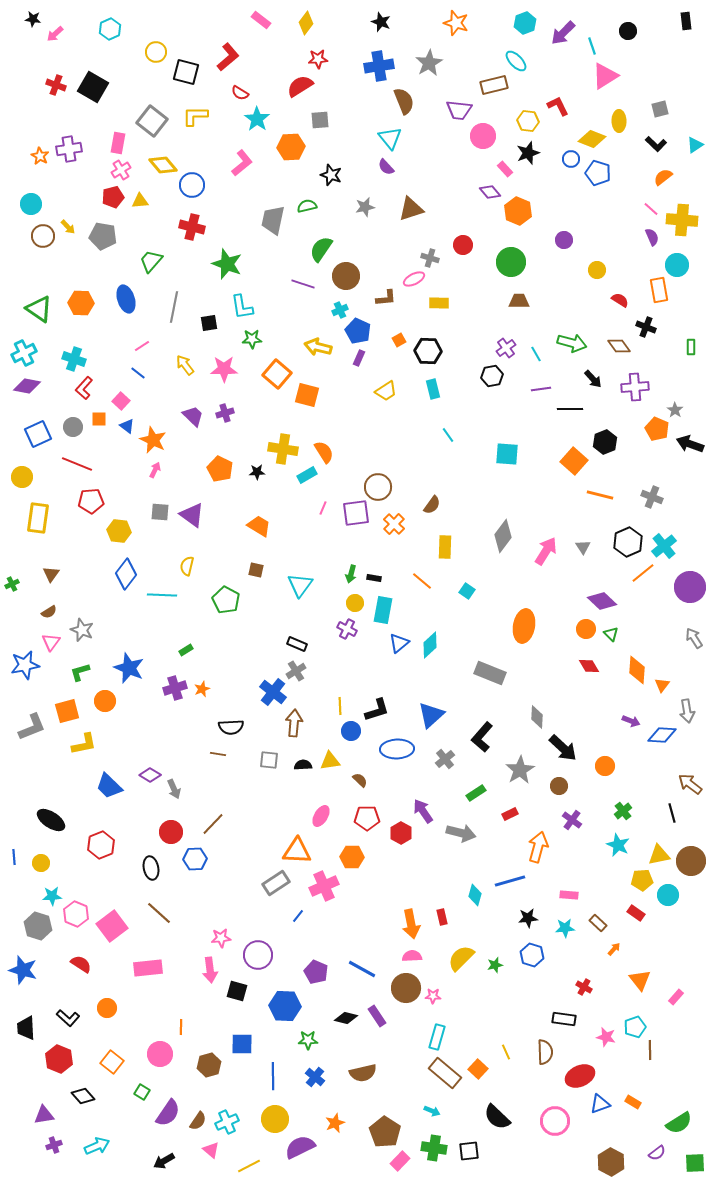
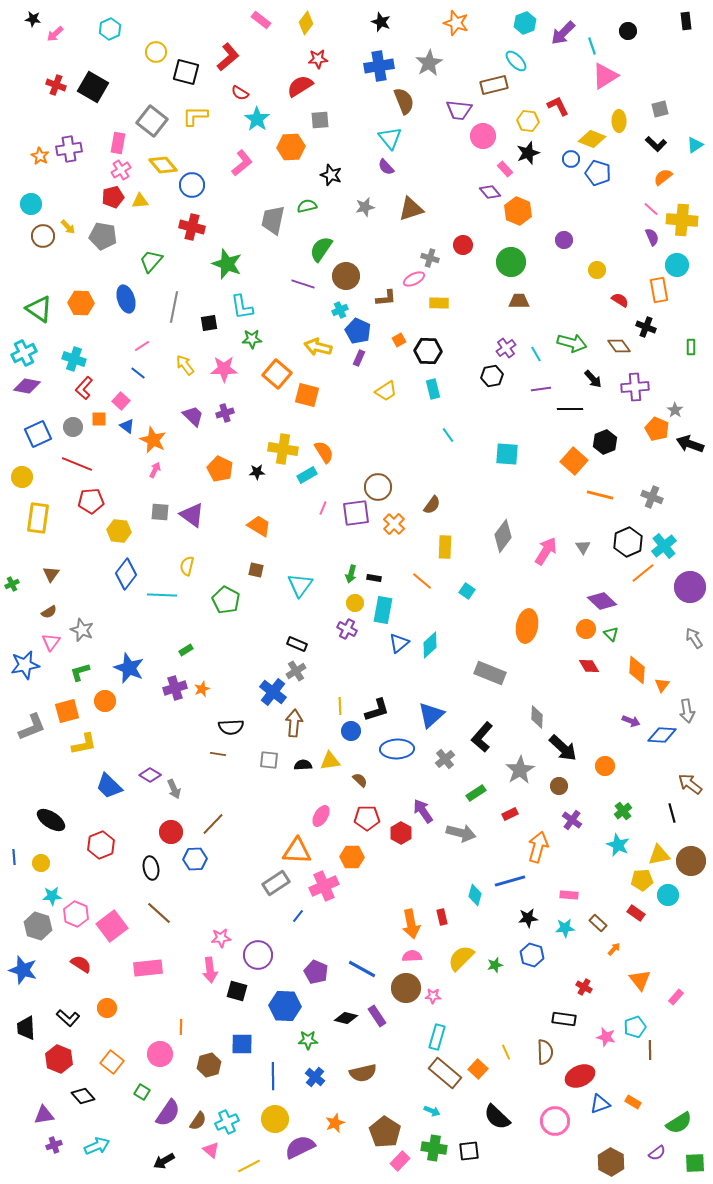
orange ellipse at (524, 626): moved 3 px right
